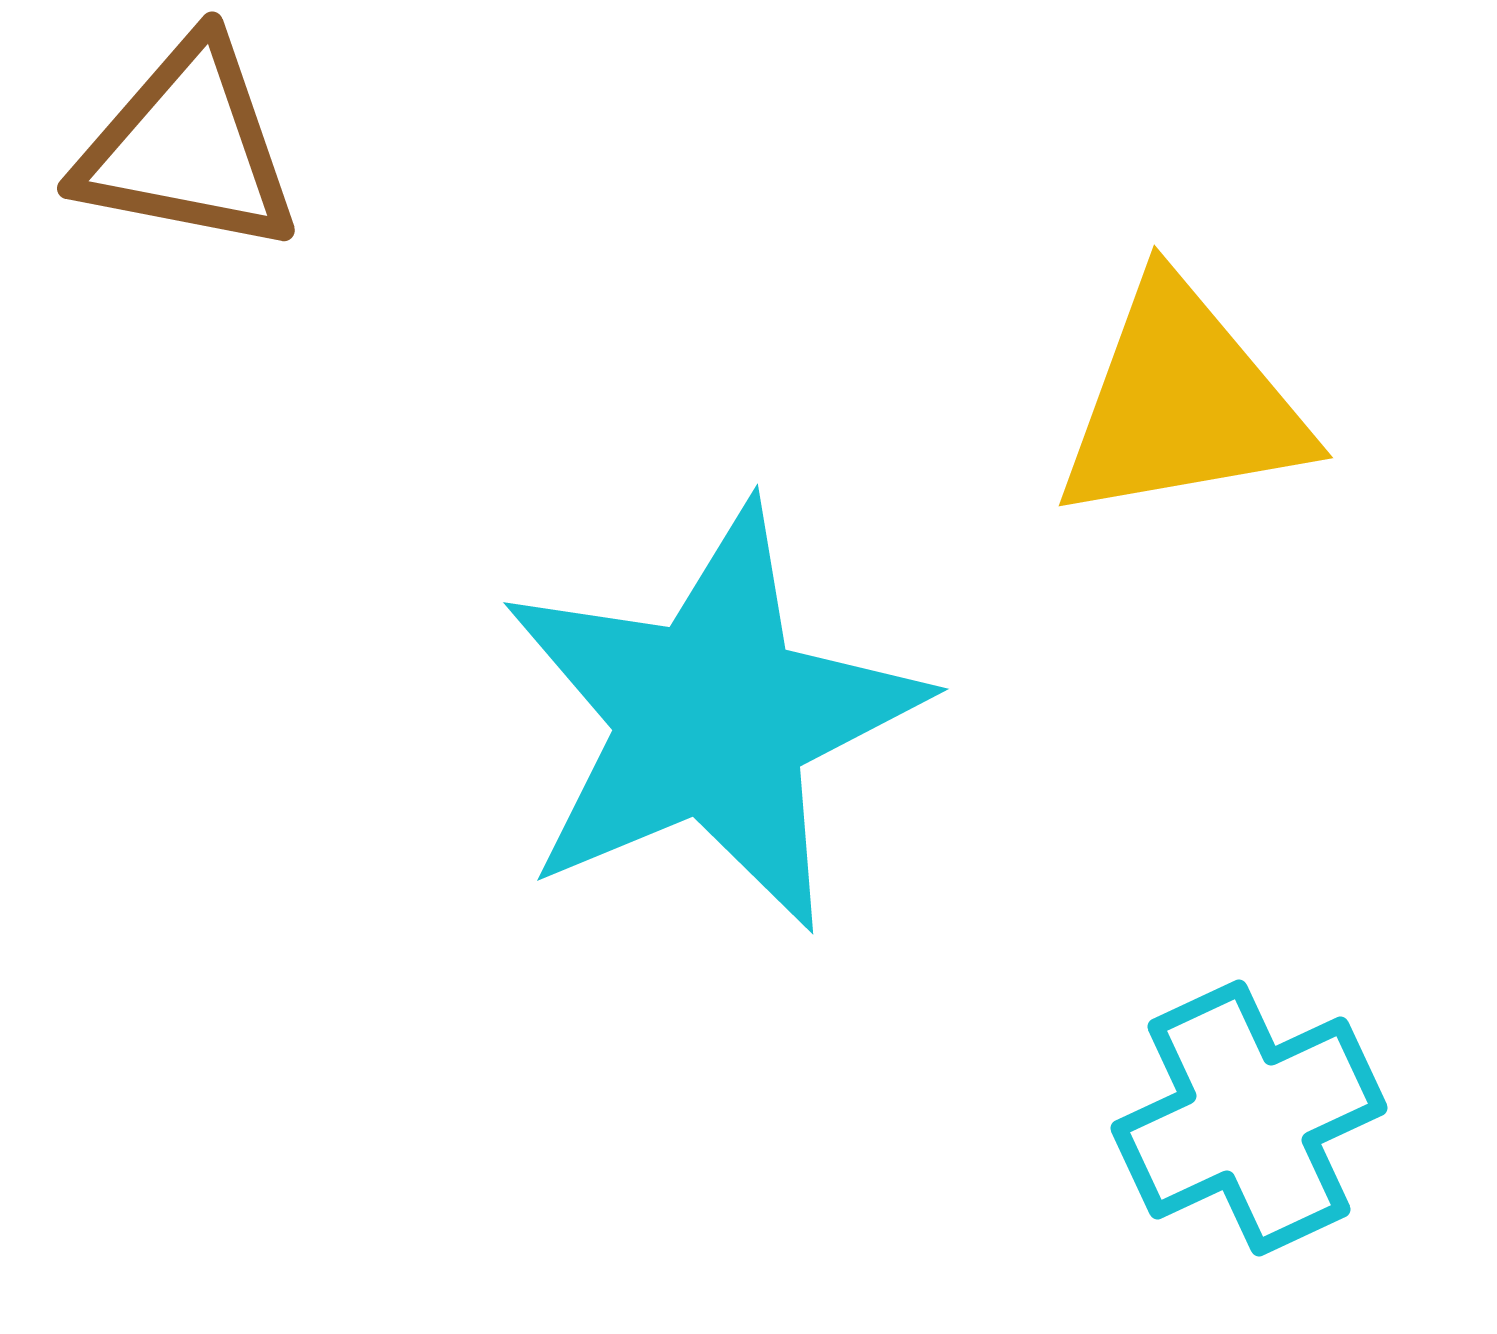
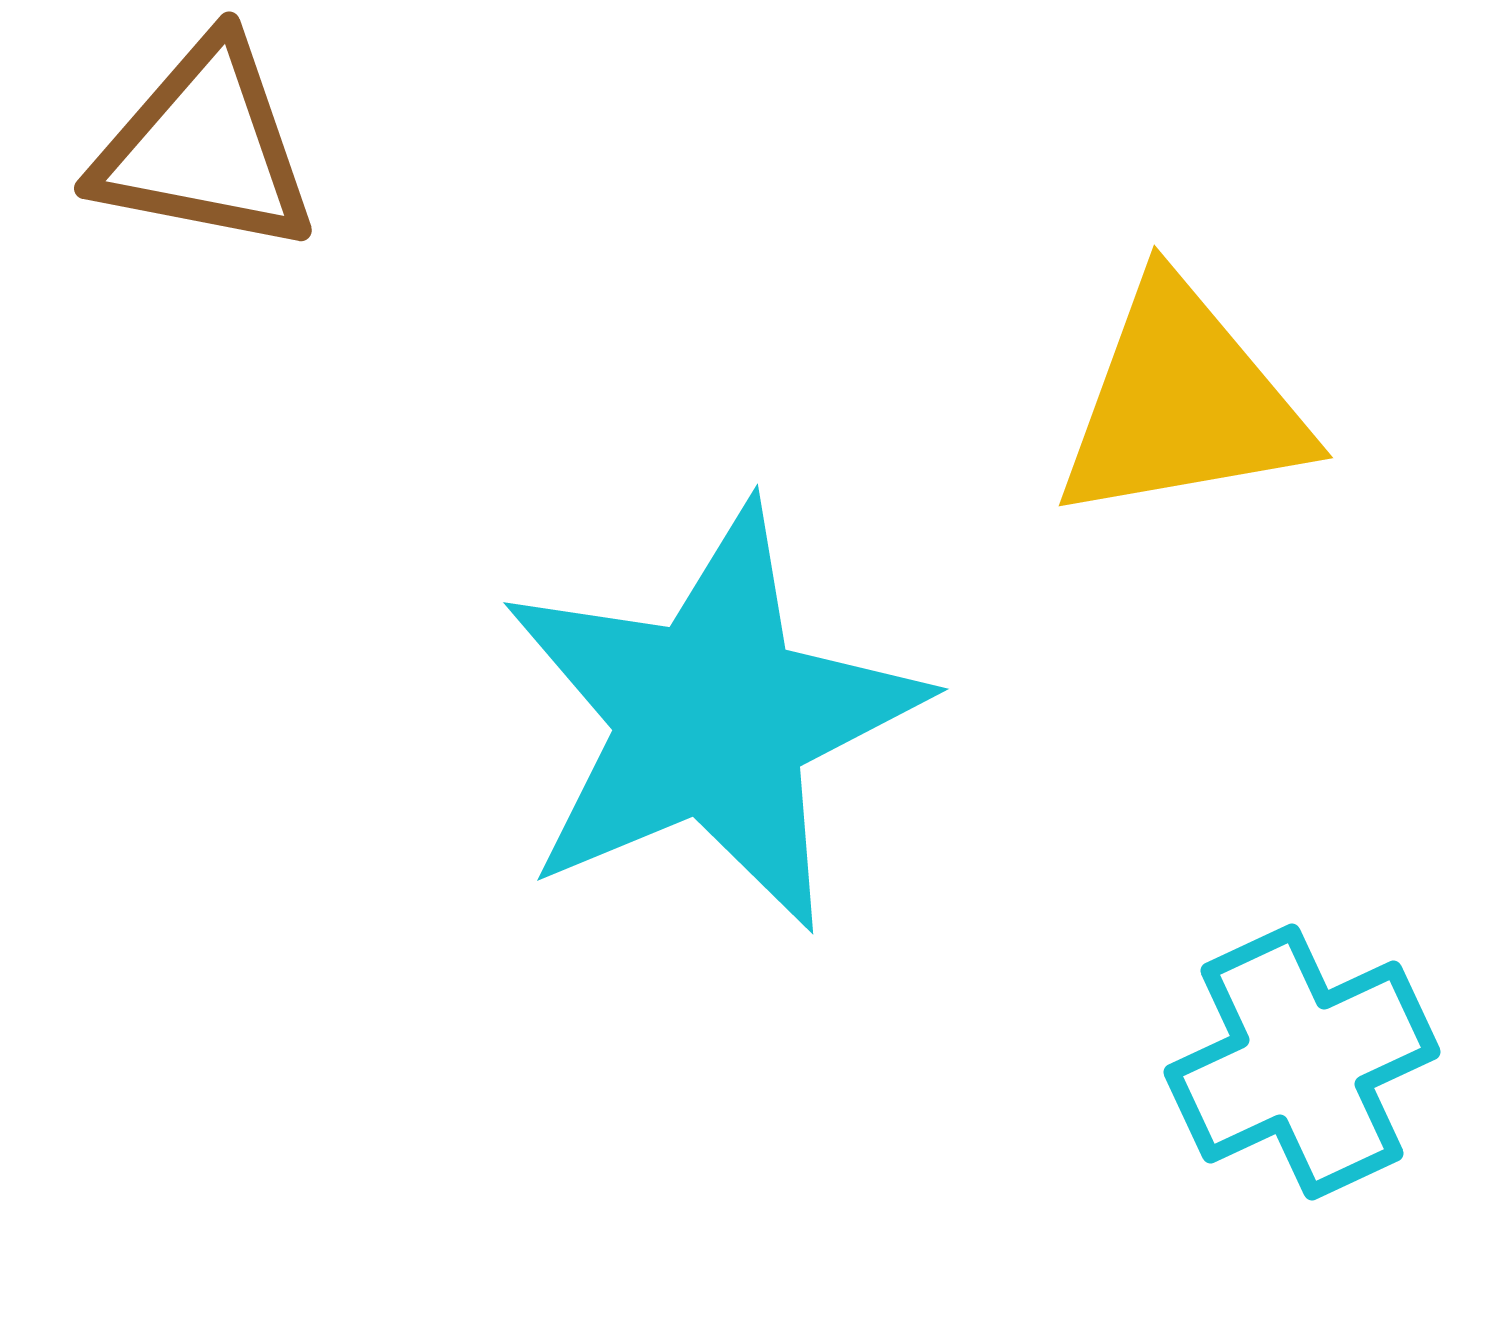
brown triangle: moved 17 px right
cyan cross: moved 53 px right, 56 px up
